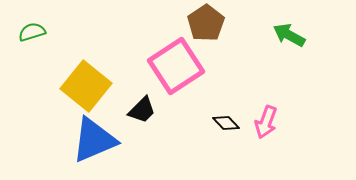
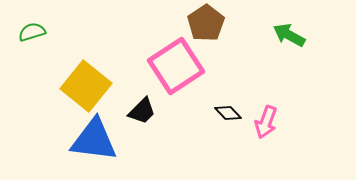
black trapezoid: moved 1 px down
black diamond: moved 2 px right, 10 px up
blue triangle: rotated 30 degrees clockwise
